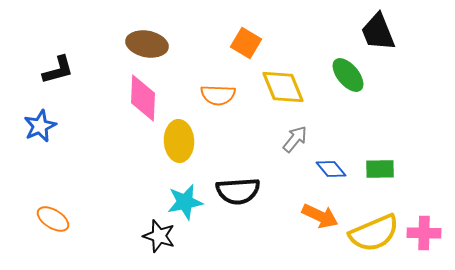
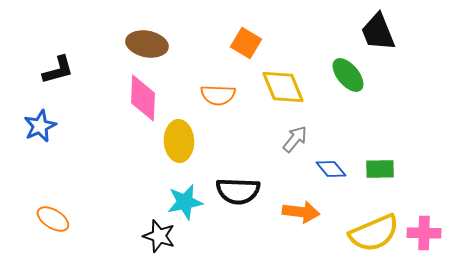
black semicircle: rotated 6 degrees clockwise
orange arrow: moved 19 px left, 4 px up; rotated 18 degrees counterclockwise
